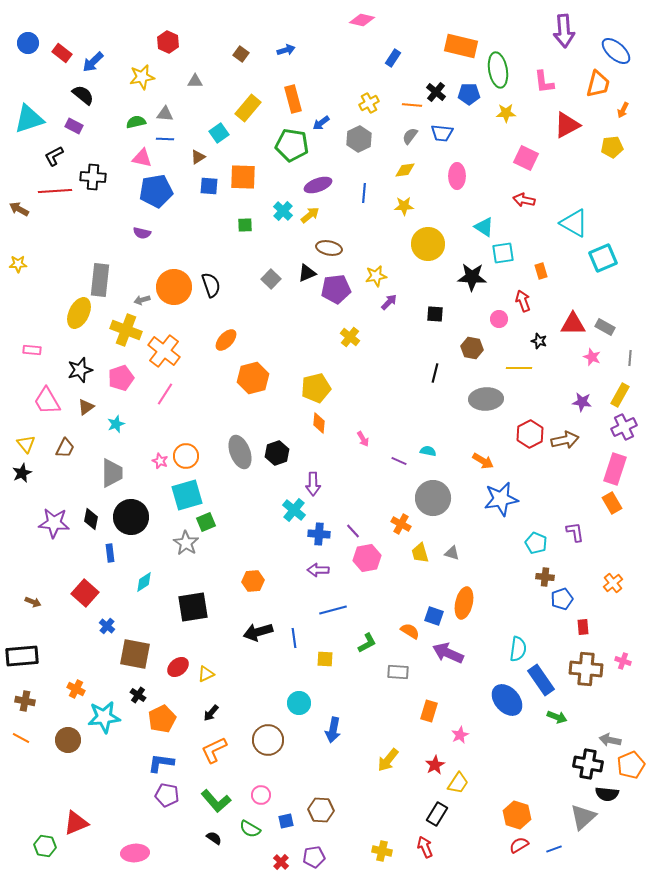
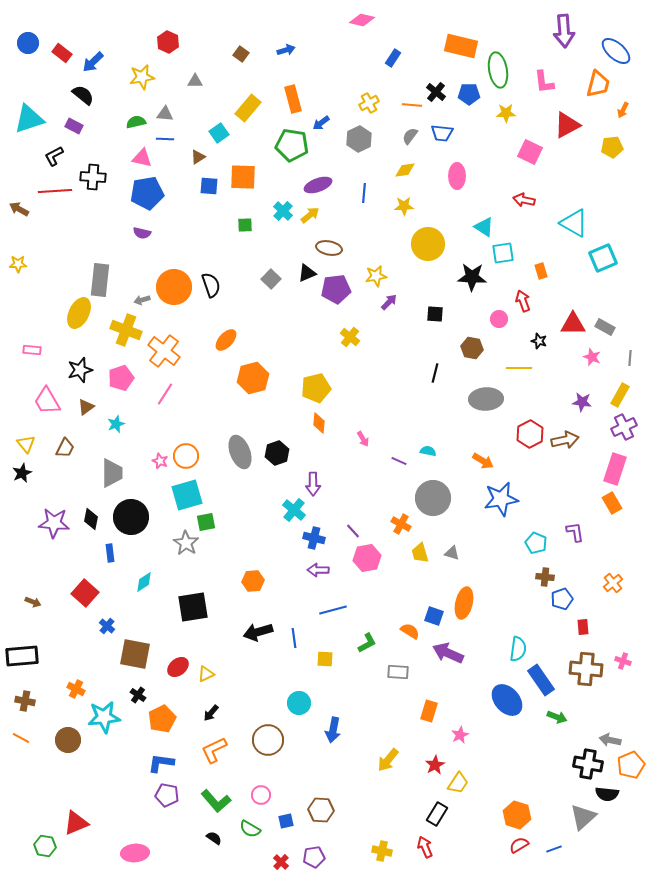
pink square at (526, 158): moved 4 px right, 6 px up
blue pentagon at (156, 191): moved 9 px left, 2 px down
green square at (206, 522): rotated 12 degrees clockwise
blue cross at (319, 534): moved 5 px left, 4 px down; rotated 10 degrees clockwise
